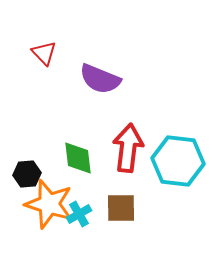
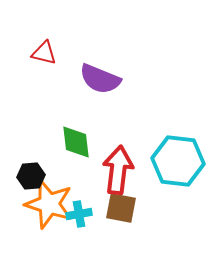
red triangle: rotated 32 degrees counterclockwise
red arrow: moved 10 px left, 22 px down
green diamond: moved 2 px left, 16 px up
black hexagon: moved 4 px right, 2 px down
brown square: rotated 12 degrees clockwise
cyan cross: rotated 20 degrees clockwise
